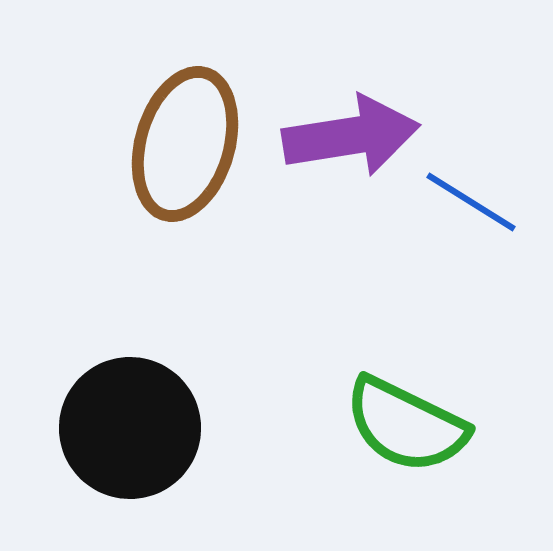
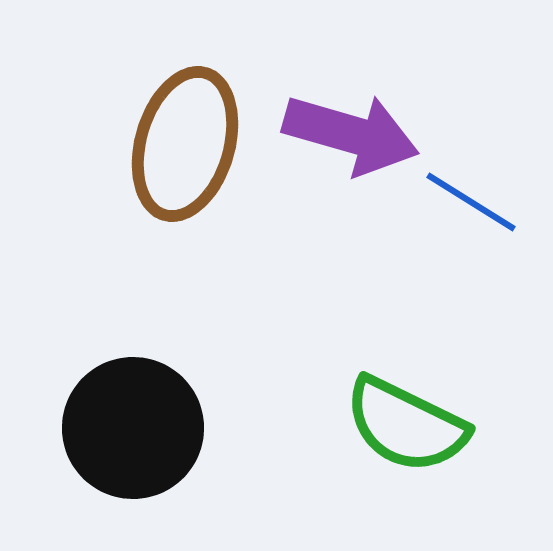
purple arrow: moved 2 px up; rotated 25 degrees clockwise
black circle: moved 3 px right
